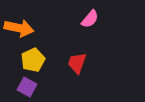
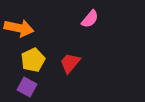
red trapezoid: moved 7 px left; rotated 20 degrees clockwise
